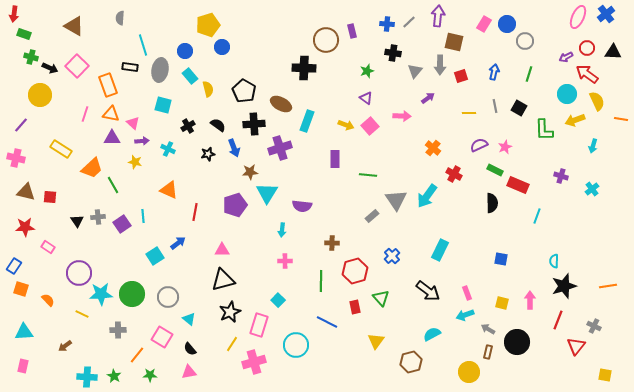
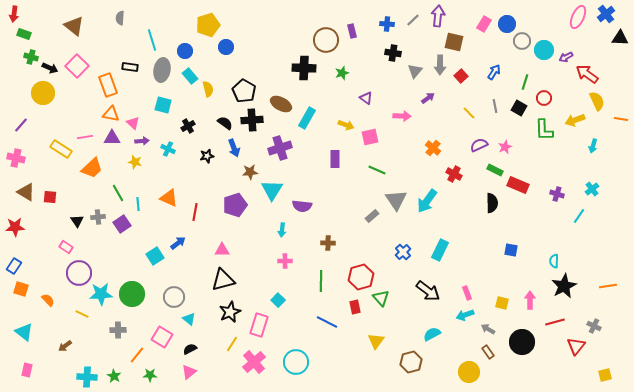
gray line at (409, 22): moved 4 px right, 2 px up
brown triangle at (74, 26): rotated 10 degrees clockwise
gray circle at (525, 41): moved 3 px left
cyan line at (143, 45): moved 9 px right, 5 px up
blue circle at (222, 47): moved 4 px right
red circle at (587, 48): moved 43 px left, 50 px down
black triangle at (613, 52): moved 7 px right, 14 px up
gray ellipse at (160, 70): moved 2 px right
green star at (367, 71): moved 25 px left, 2 px down
blue arrow at (494, 72): rotated 21 degrees clockwise
green line at (529, 74): moved 4 px left, 8 px down
red square at (461, 76): rotated 24 degrees counterclockwise
cyan circle at (567, 94): moved 23 px left, 44 px up
yellow circle at (40, 95): moved 3 px right, 2 px up
yellow line at (469, 113): rotated 48 degrees clockwise
pink line at (85, 114): moved 23 px down; rotated 63 degrees clockwise
cyan rectangle at (307, 121): moved 3 px up; rotated 10 degrees clockwise
black cross at (254, 124): moved 2 px left, 4 px up
black semicircle at (218, 125): moved 7 px right, 2 px up
pink square at (370, 126): moved 11 px down; rotated 30 degrees clockwise
black star at (208, 154): moved 1 px left, 2 px down
green line at (368, 175): moved 9 px right, 5 px up; rotated 18 degrees clockwise
purple cross at (561, 176): moved 4 px left, 18 px down
green line at (113, 185): moved 5 px right, 8 px down
orange triangle at (169, 190): moved 8 px down
brown triangle at (26, 192): rotated 18 degrees clockwise
cyan triangle at (267, 193): moved 5 px right, 3 px up
cyan arrow at (427, 196): moved 5 px down
cyan line at (143, 216): moved 5 px left, 12 px up
cyan line at (537, 216): moved 42 px right; rotated 14 degrees clockwise
red star at (25, 227): moved 10 px left
brown cross at (332, 243): moved 4 px left
pink rectangle at (48, 247): moved 18 px right
blue cross at (392, 256): moved 11 px right, 4 px up
blue square at (501, 259): moved 10 px right, 9 px up
red hexagon at (355, 271): moved 6 px right, 6 px down
black star at (564, 286): rotated 10 degrees counterclockwise
gray circle at (168, 297): moved 6 px right
red line at (558, 320): moved 3 px left, 2 px down; rotated 54 degrees clockwise
cyan triangle at (24, 332): rotated 42 degrees clockwise
black circle at (517, 342): moved 5 px right
cyan circle at (296, 345): moved 17 px down
black semicircle at (190, 349): rotated 104 degrees clockwise
brown rectangle at (488, 352): rotated 48 degrees counterclockwise
pink cross at (254, 362): rotated 25 degrees counterclockwise
pink rectangle at (23, 366): moved 4 px right, 4 px down
pink triangle at (189, 372): rotated 28 degrees counterclockwise
yellow square at (605, 375): rotated 24 degrees counterclockwise
